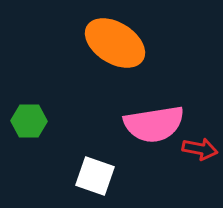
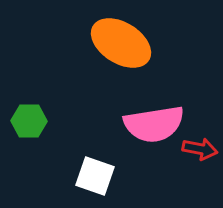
orange ellipse: moved 6 px right
